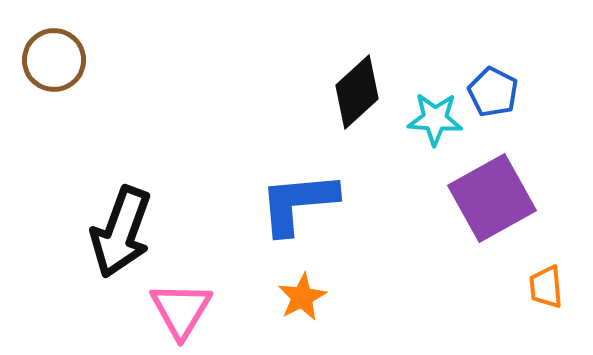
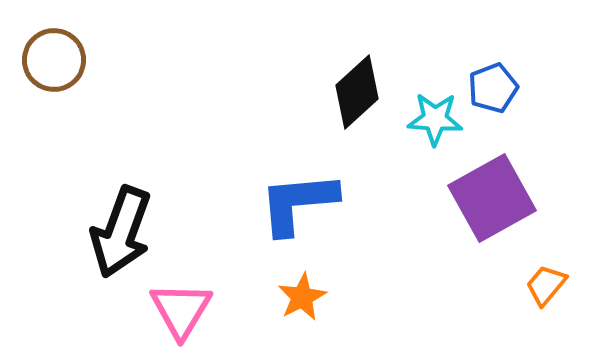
blue pentagon: moved 4 px up; rotated 24 degrees clockwise
orange trapezoid: moved 2 px up; rotated 45 degrees clockwise
